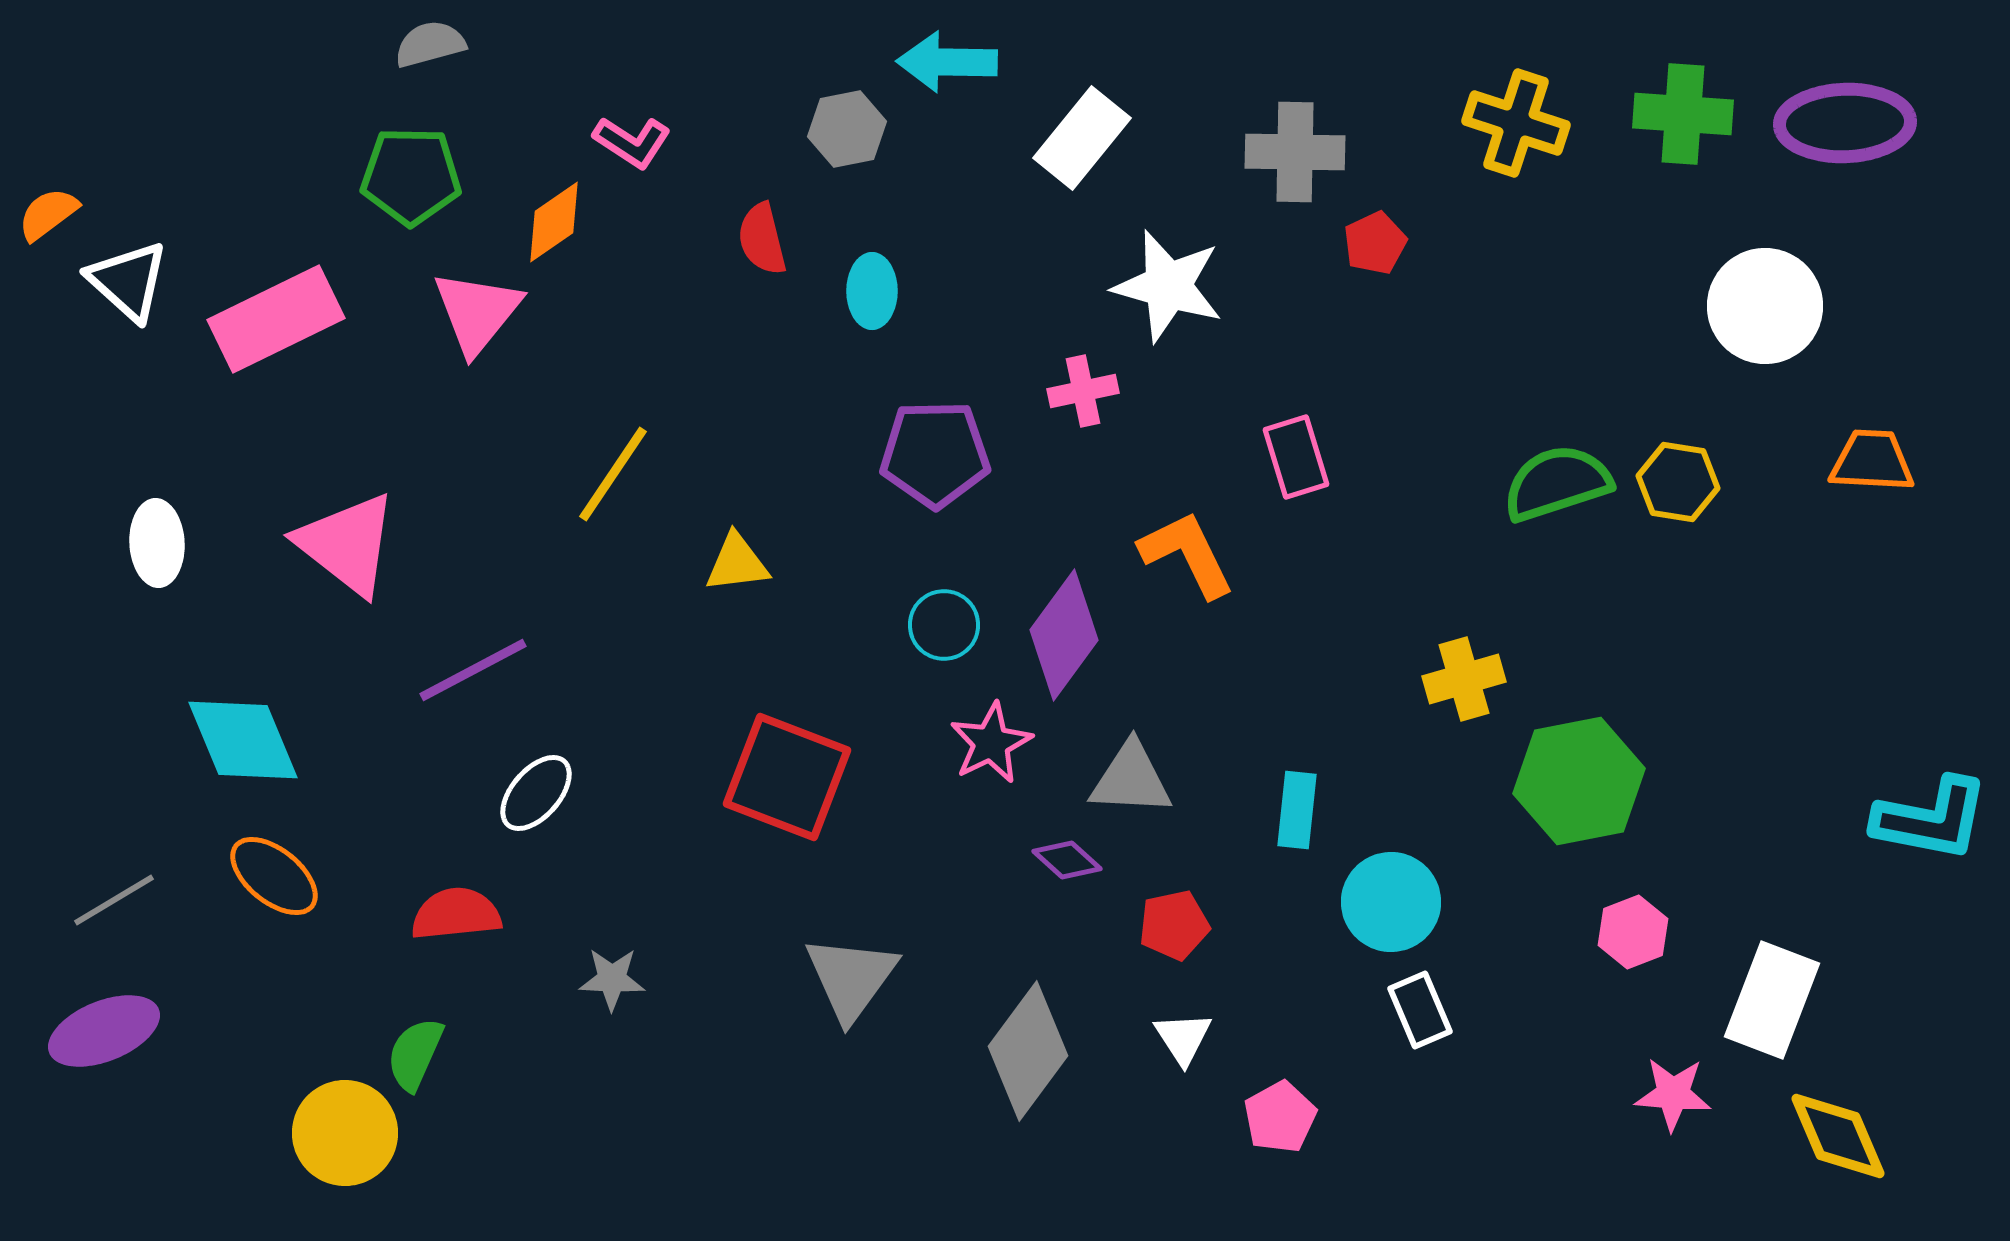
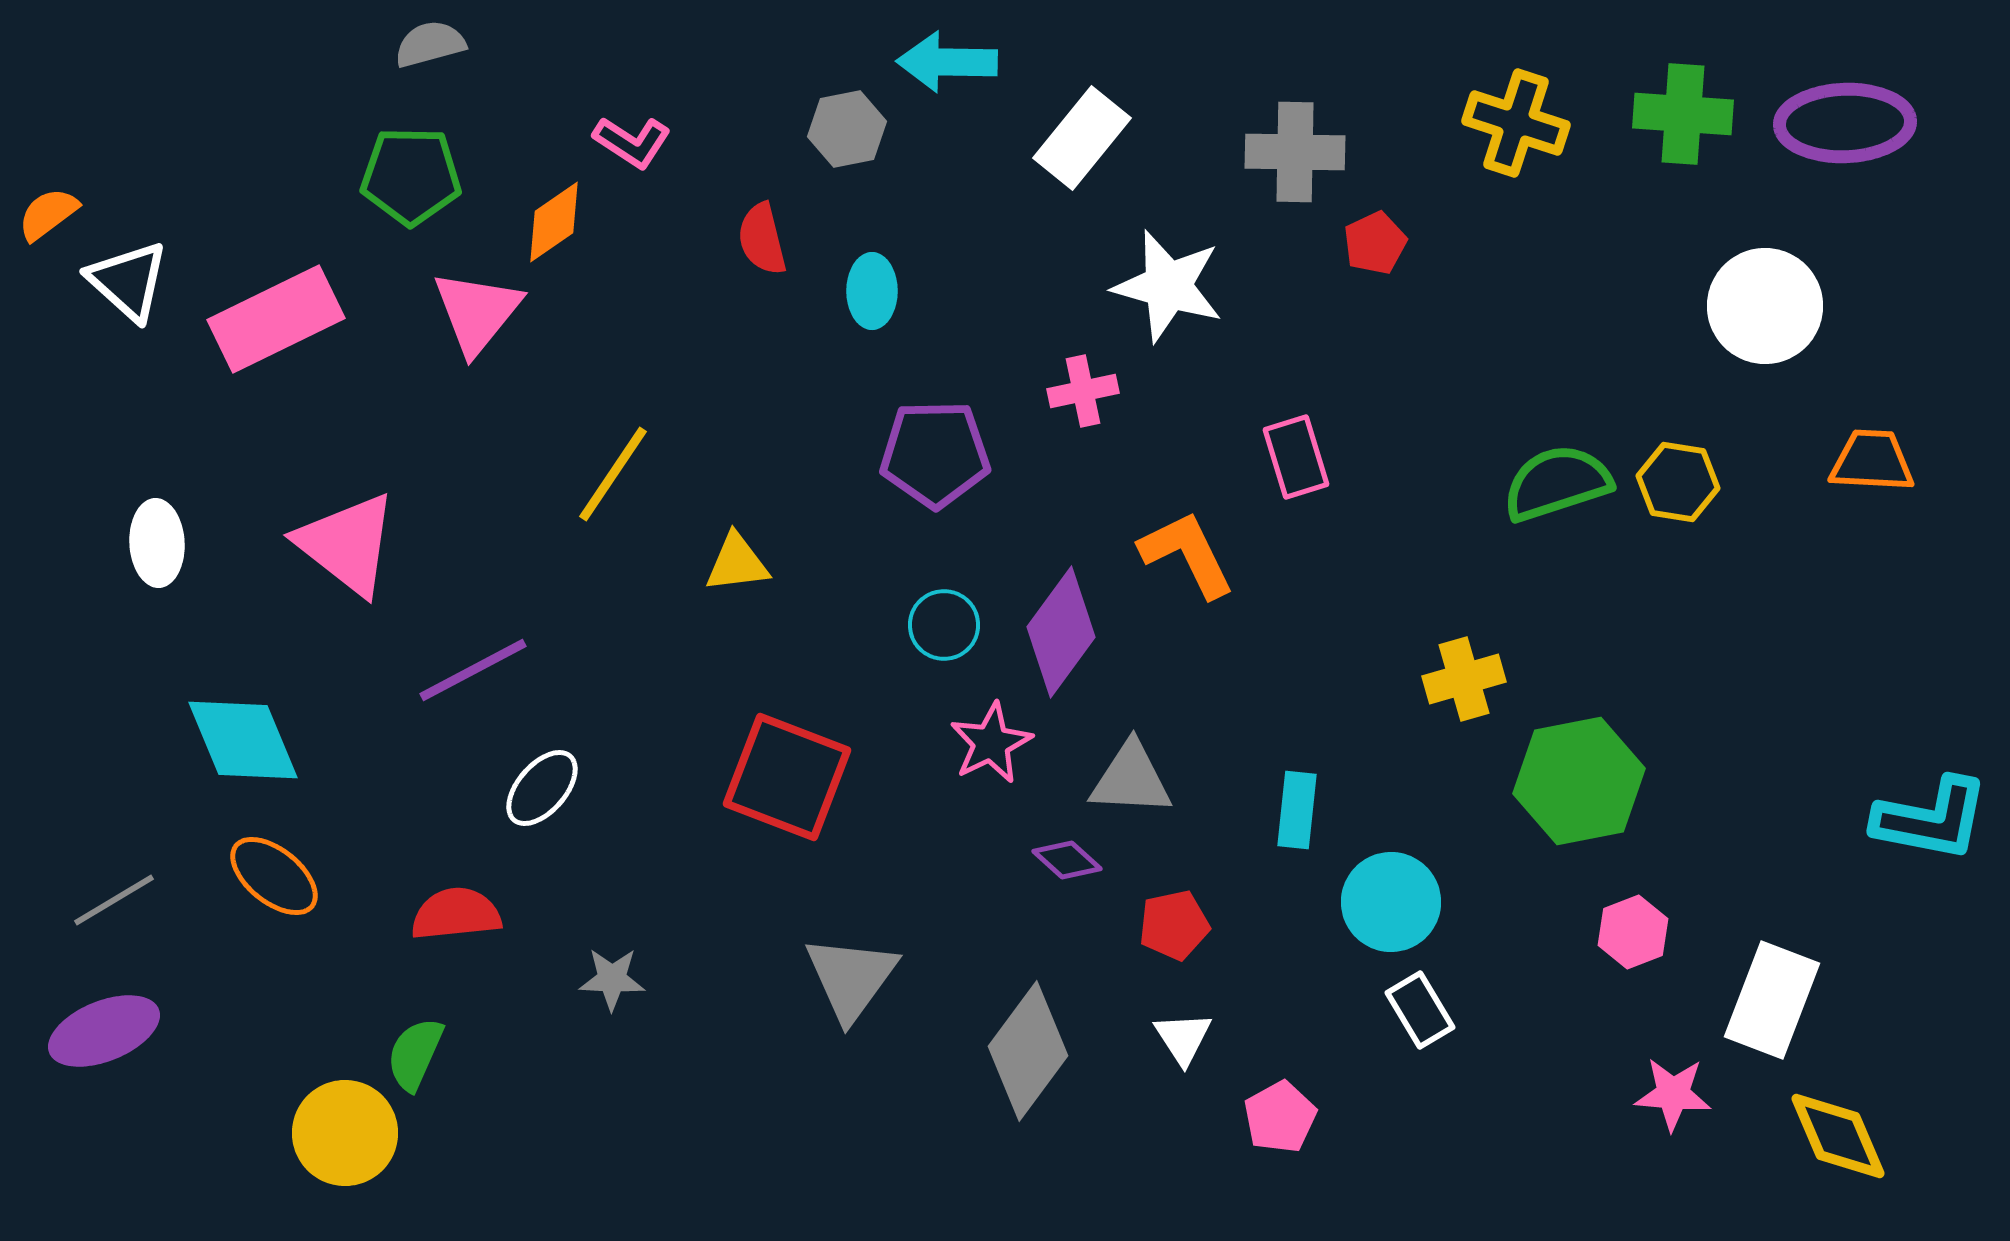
purple diamond at (1064, 635): moved 3 px left, 3 px up
white ellipse at (536, 793): moved 6 px right, 5 px up
white rectangle at (1420, 1010): rotated 8 degrees counterclockwise
